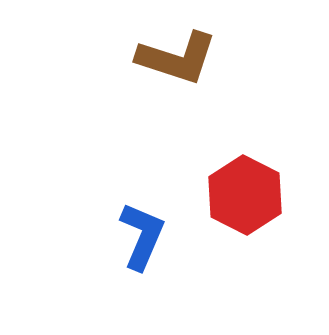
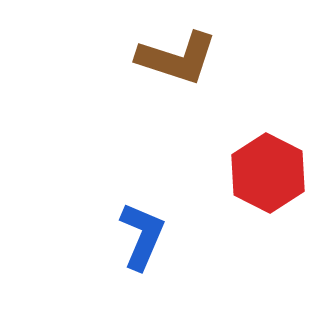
red hexagon: moved 23 px right, 22 px up
